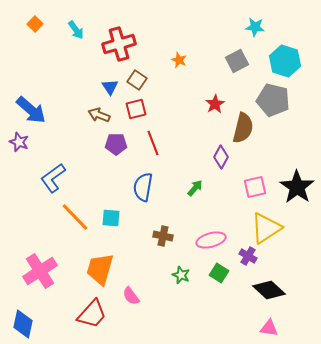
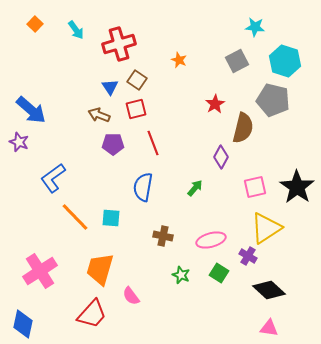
purple pentagon: moved 3 px left
